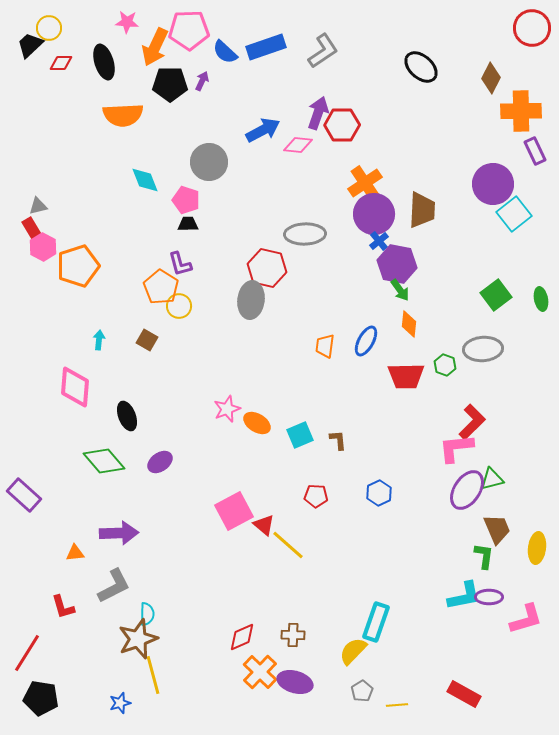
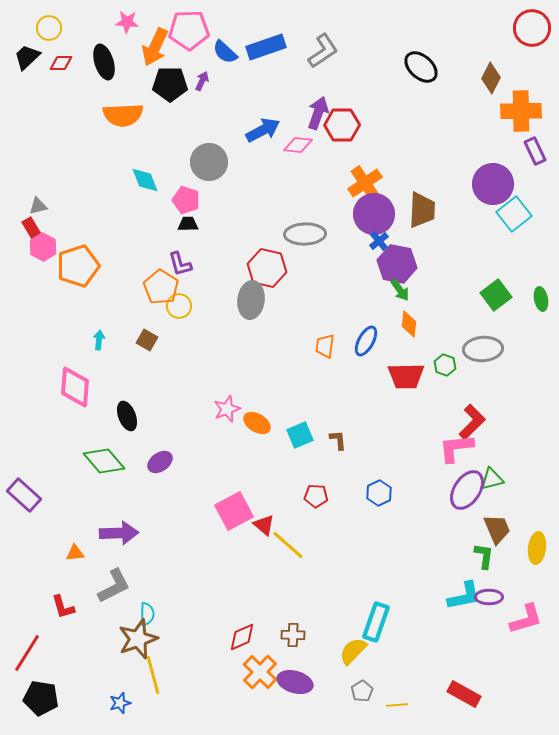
black trapezoid at (30, 45): moved 3 px left, 12 px down
